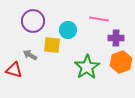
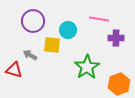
orange hexagon: moved 2 px left, 22 px down
